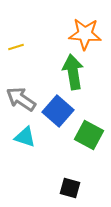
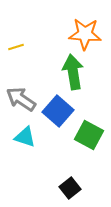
black square: rotated 35 degrees clockwise
